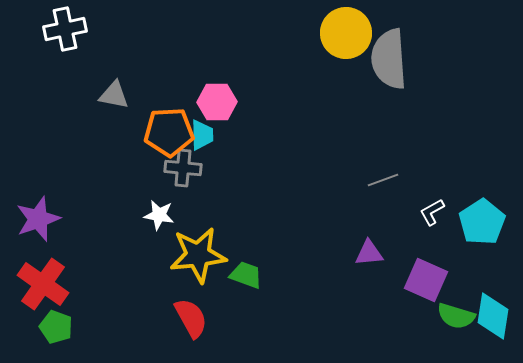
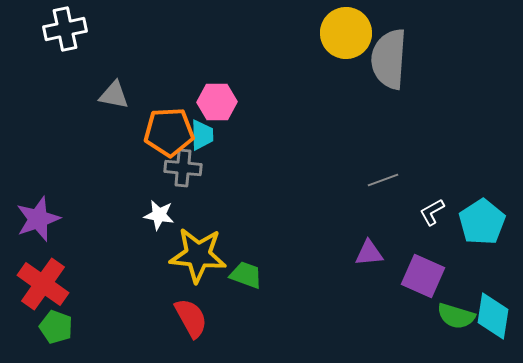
gray semicircle: rotated 8 degrees clockwise
yellow star: rotated 12 degrees clockwise
purple square: moved 3 px left, 4 px up
